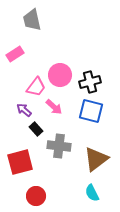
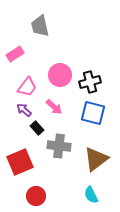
gray trapezoid: moved 8 px right, 6 px down
pink trapezoid: moved 9 px left
blue square: moved 2 px right, 2 px down
black rectangle: moved 1 px right, 1 px up
red square: rotated 8 degrees counterclockwise
cyan semicircle: moved 1 px left, 2 px down
